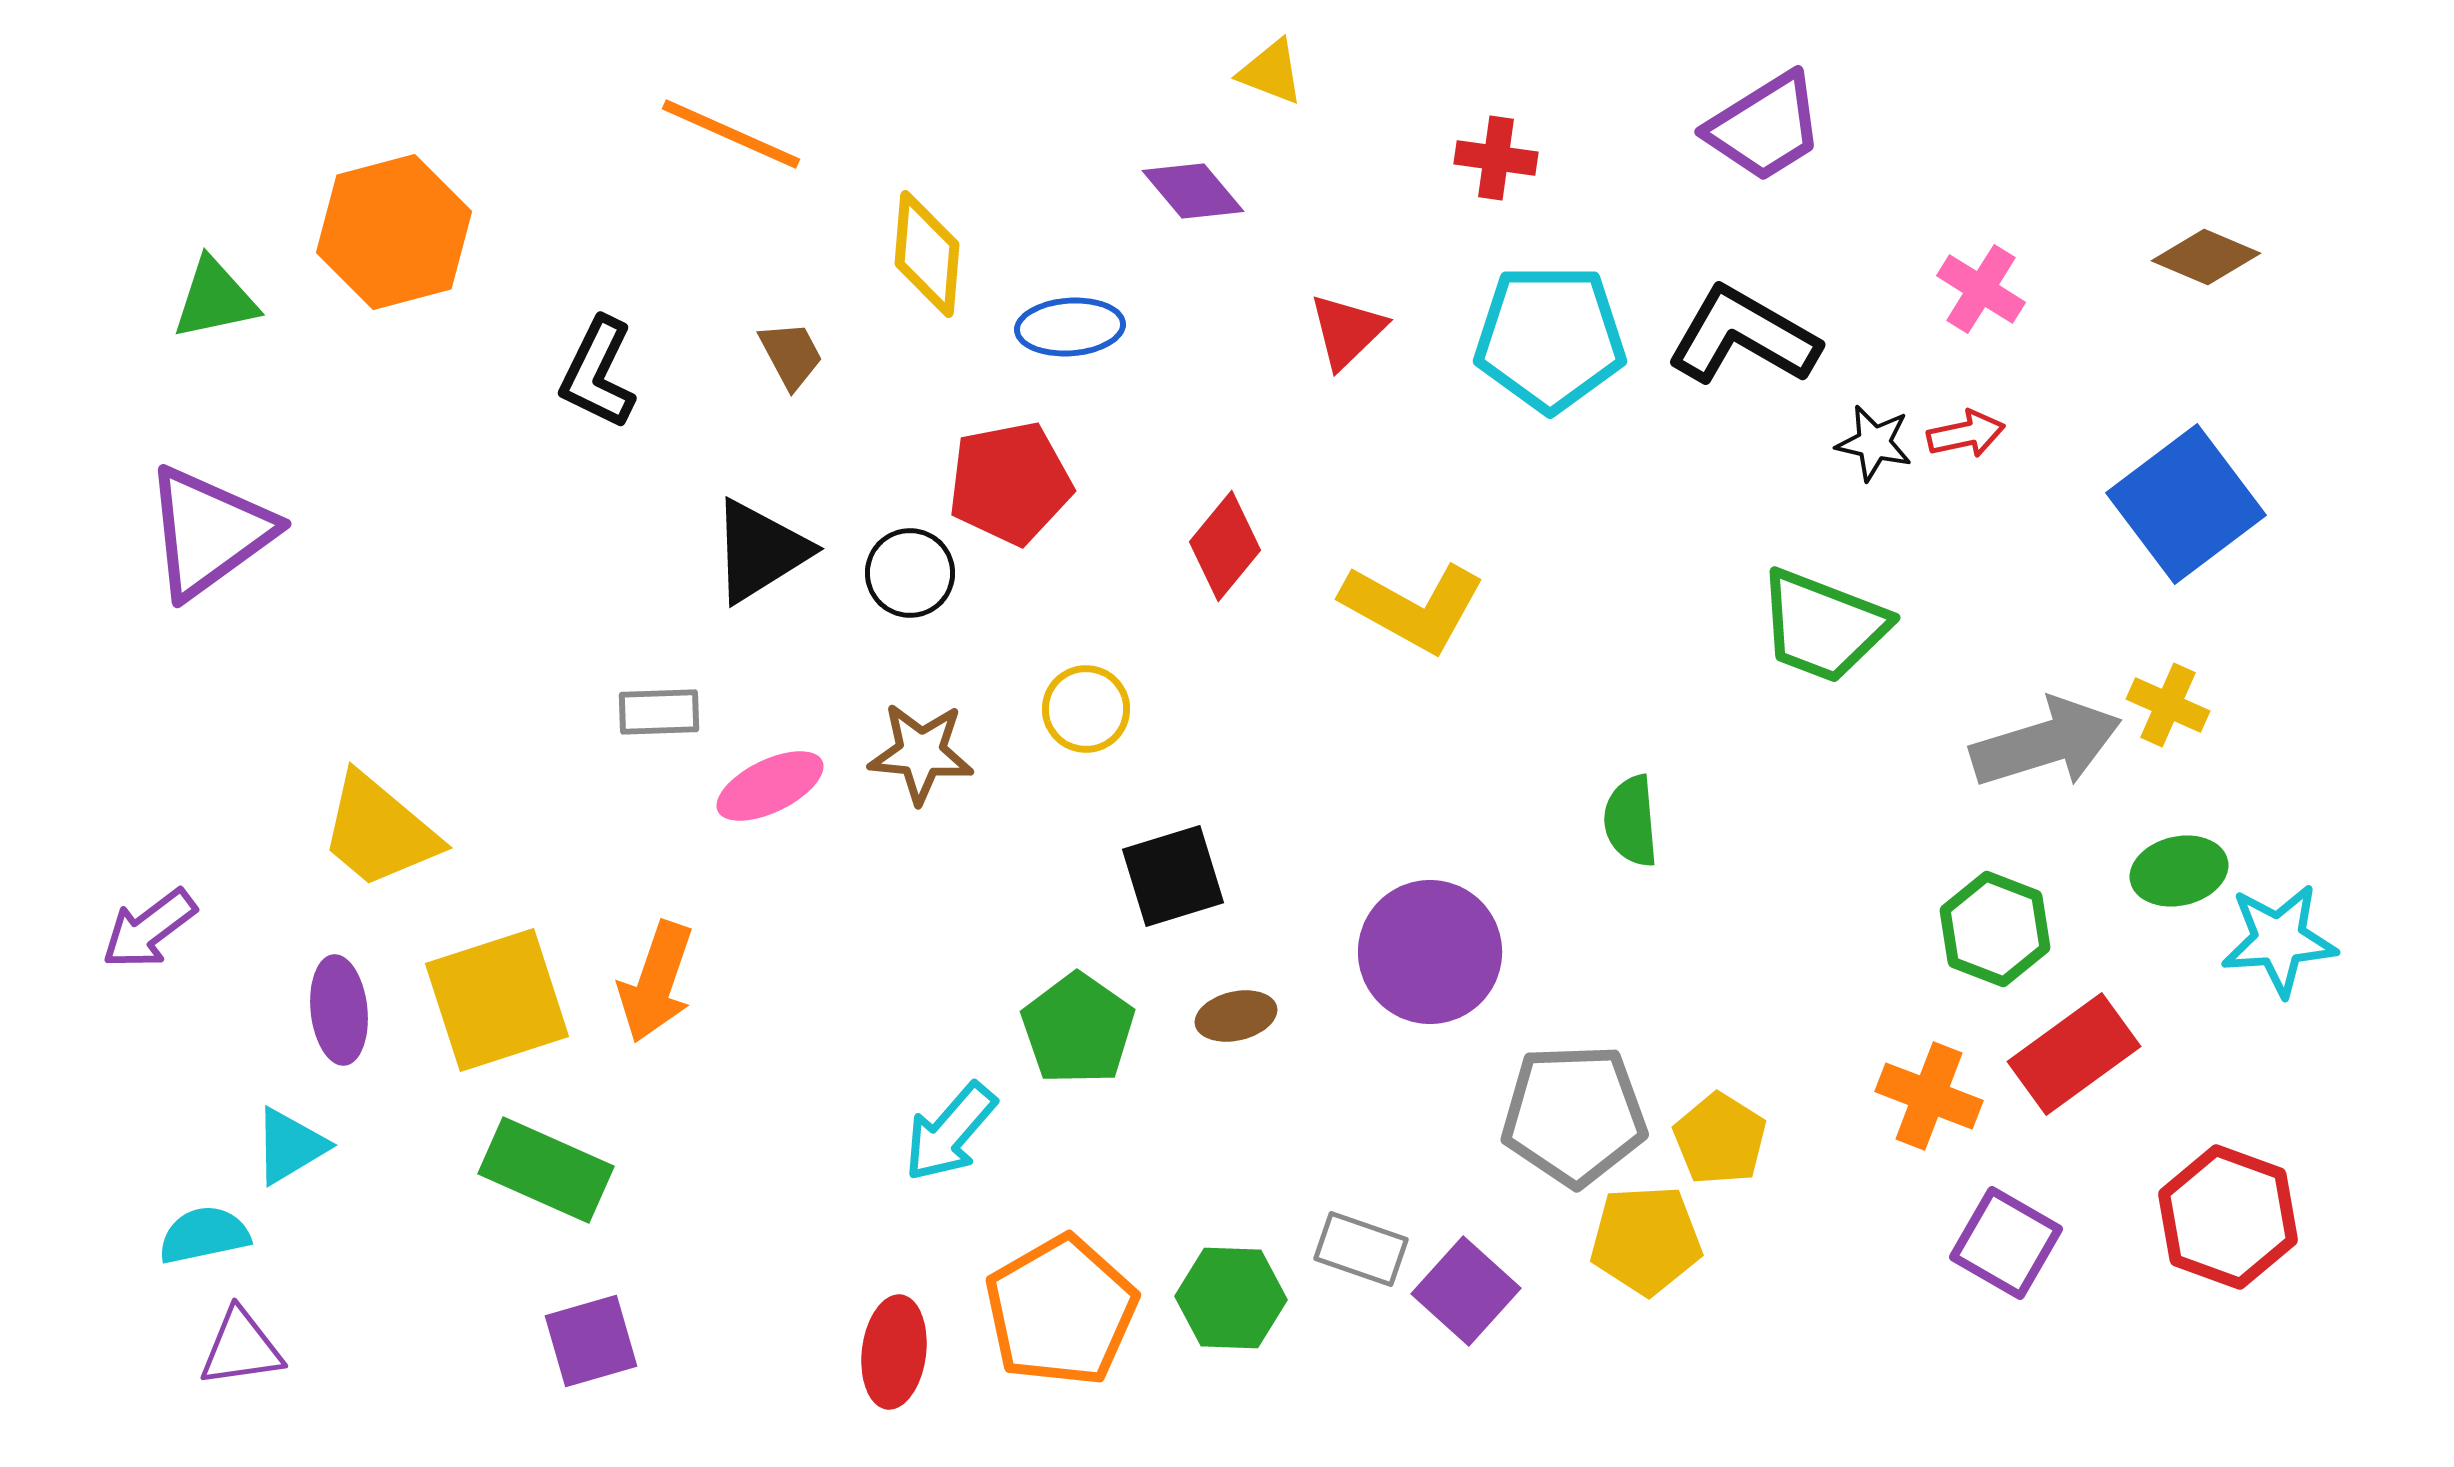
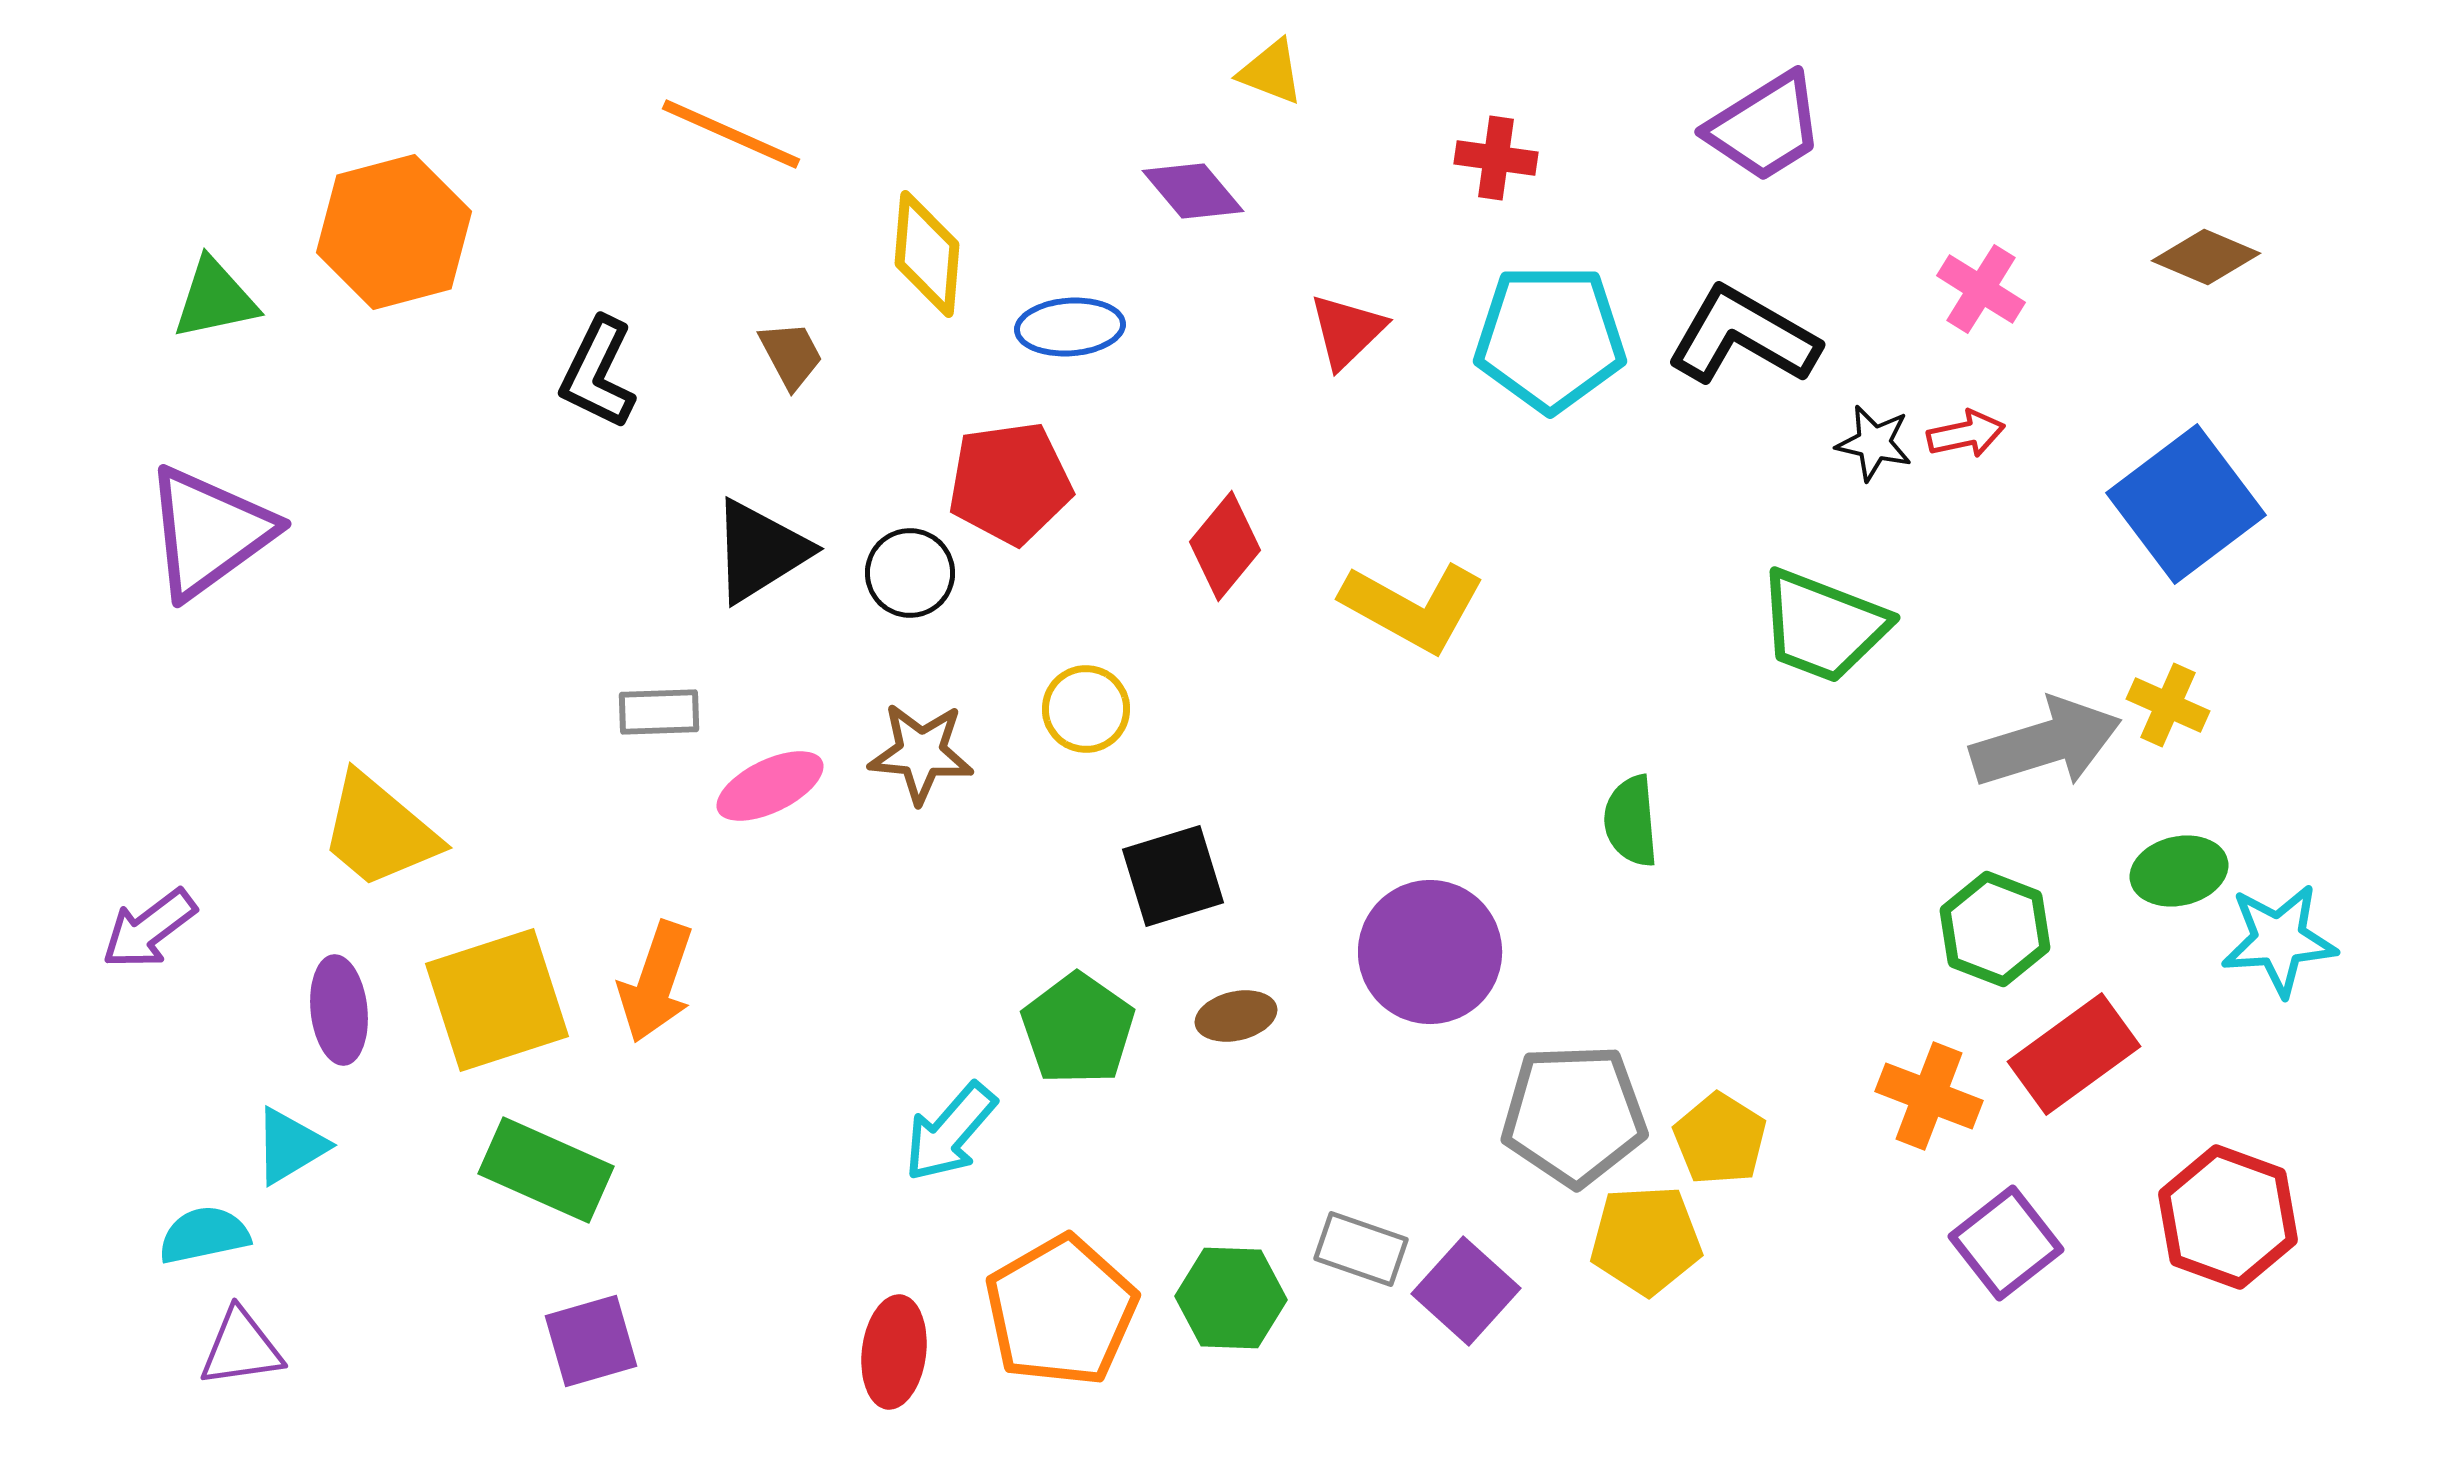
red pentagon at (1010, 483): rotated 3 degrees clockwise
purple square at (2006, 1243): rotated 22 degrees clockwise
